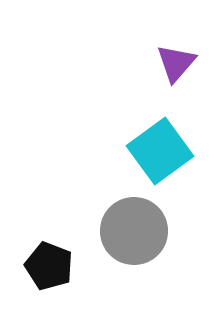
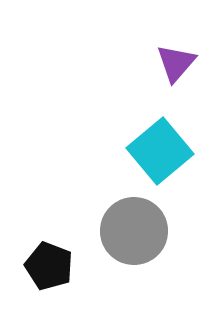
cyan square: rotated 4 degrees counterclockwise
